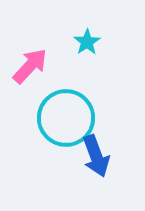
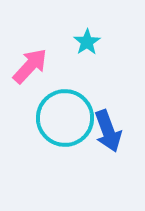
cyan circle: moved 1 px left
blue arrow: moved 12 px right, 25 px up
